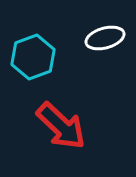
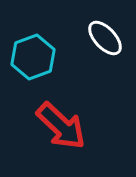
white ellipse: rotated 63 degrees clockwise
